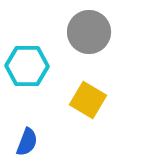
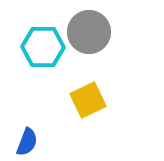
cyan hexagon: moved 16 px right, 19 px up
yellow square: rotated 33 degrees clockwise
